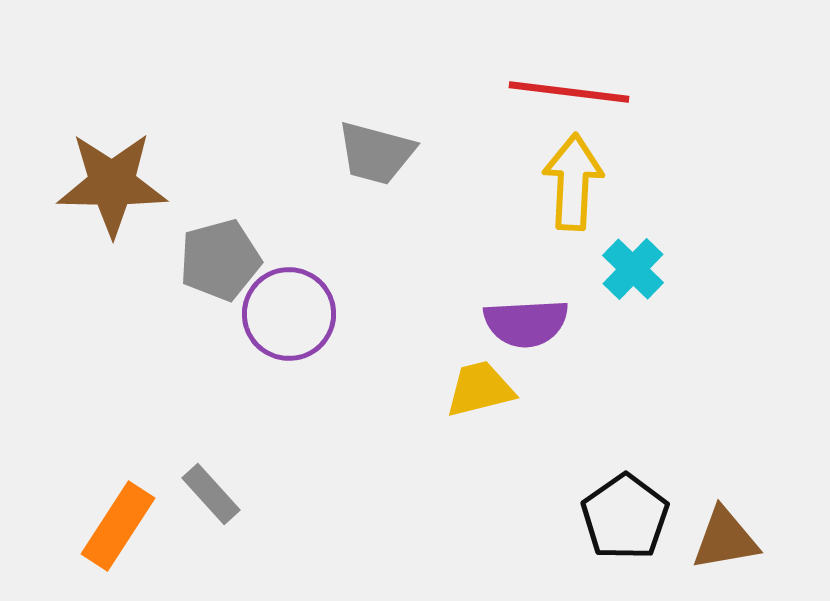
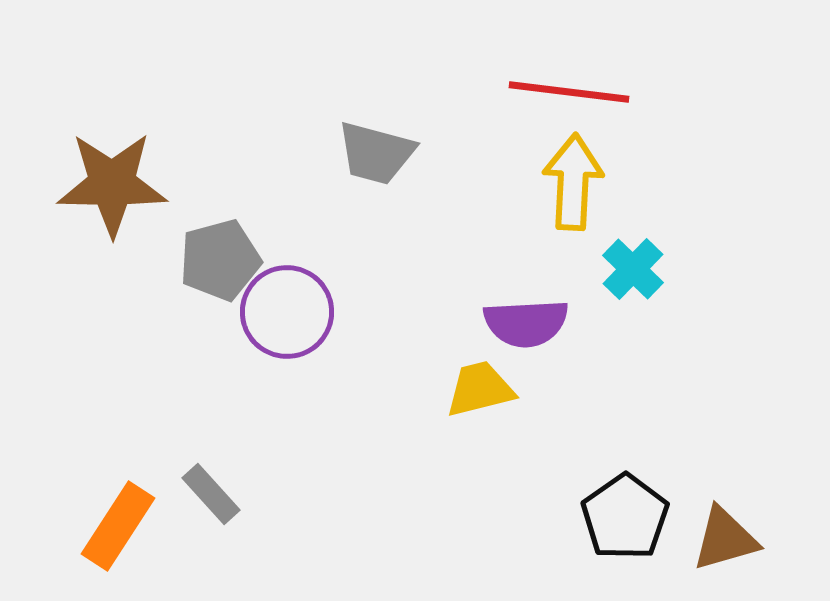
purple circle: moved 2 px left, 2 px up
brown triangle: rotated 6 degrees counterclockwise
